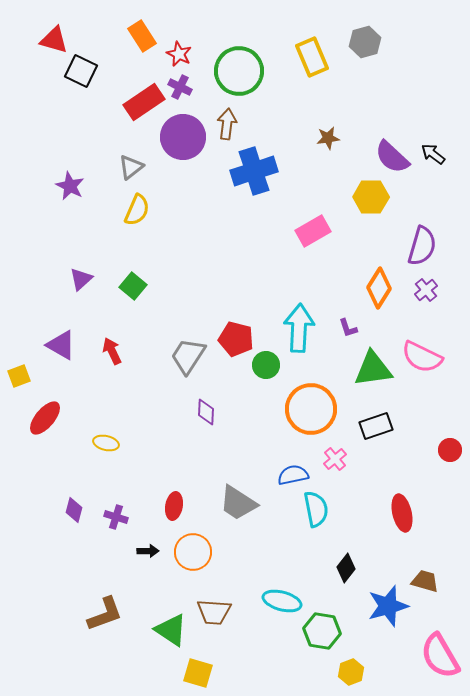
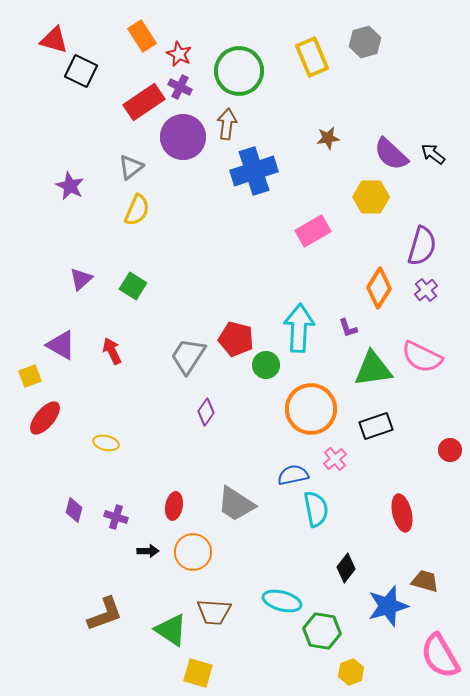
purple semicircle at (392, 157): moved 1 px left, 3 px up
green square at (133, 286): rotated 8 degrees counterclockwise
yellow square at (19, 376): moved 11 px right
purple diamond at (206, 412): rotated 32 degrees clockwise
gray trapezoid at (238, 503): moved 2 px left, 1 px down
